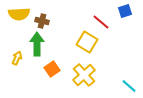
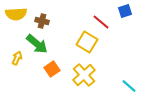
yellow semicircle: moved 3 px left
green arrow: rotated 130 degrees clockwise
